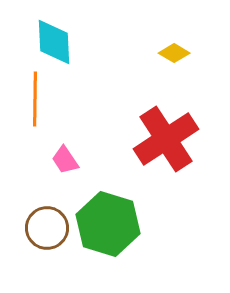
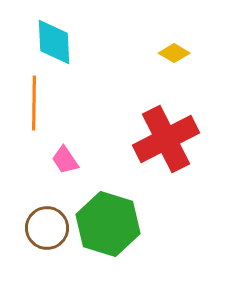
orange line: moved 1 px left, 4 px down
red cross: rotated 6 degrees clockwise
